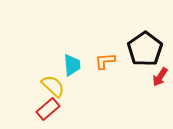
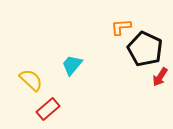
black pentagon: rotated 12 degrees counterclockwise
orange L-shape: moved 16 px right, 34 px up
cyan trapezoid: rotated 135 degrees counterclockwise
yellow semicircle: moved 22 px left, 6 px up
